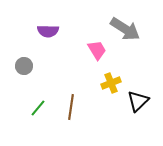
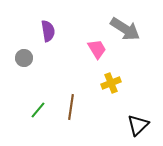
purple semicircle: rotated 100 degrees counterclockwise
pink trapezoid: moved 1 px up
gray circle: moved 8 px up
black triangle: moved 24 px down
green line: moved 2 px down
